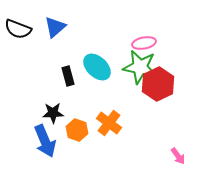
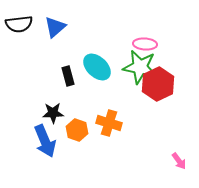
black semicircle: moved 1 px right, 5 px up; rotated 28 degrees counterclockwise
pink ellipse: moved 1 px right, 1 px down; rotated 15 degrees clockwise
orange cross: rotated 20 degrees counterclockwise
pink arrow: moved 1 px right, 5 px down
